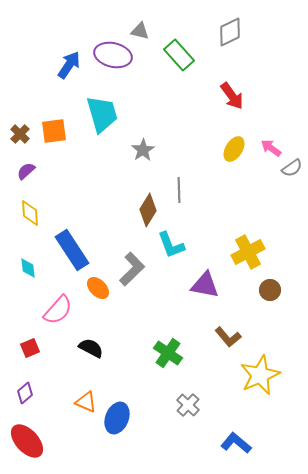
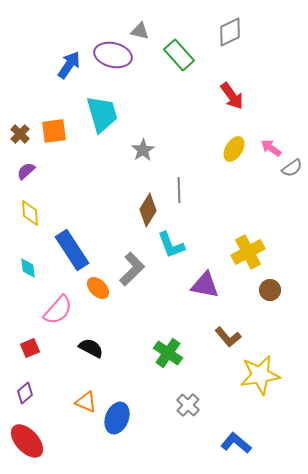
yellow star: rotated 15 degrees clockwise
